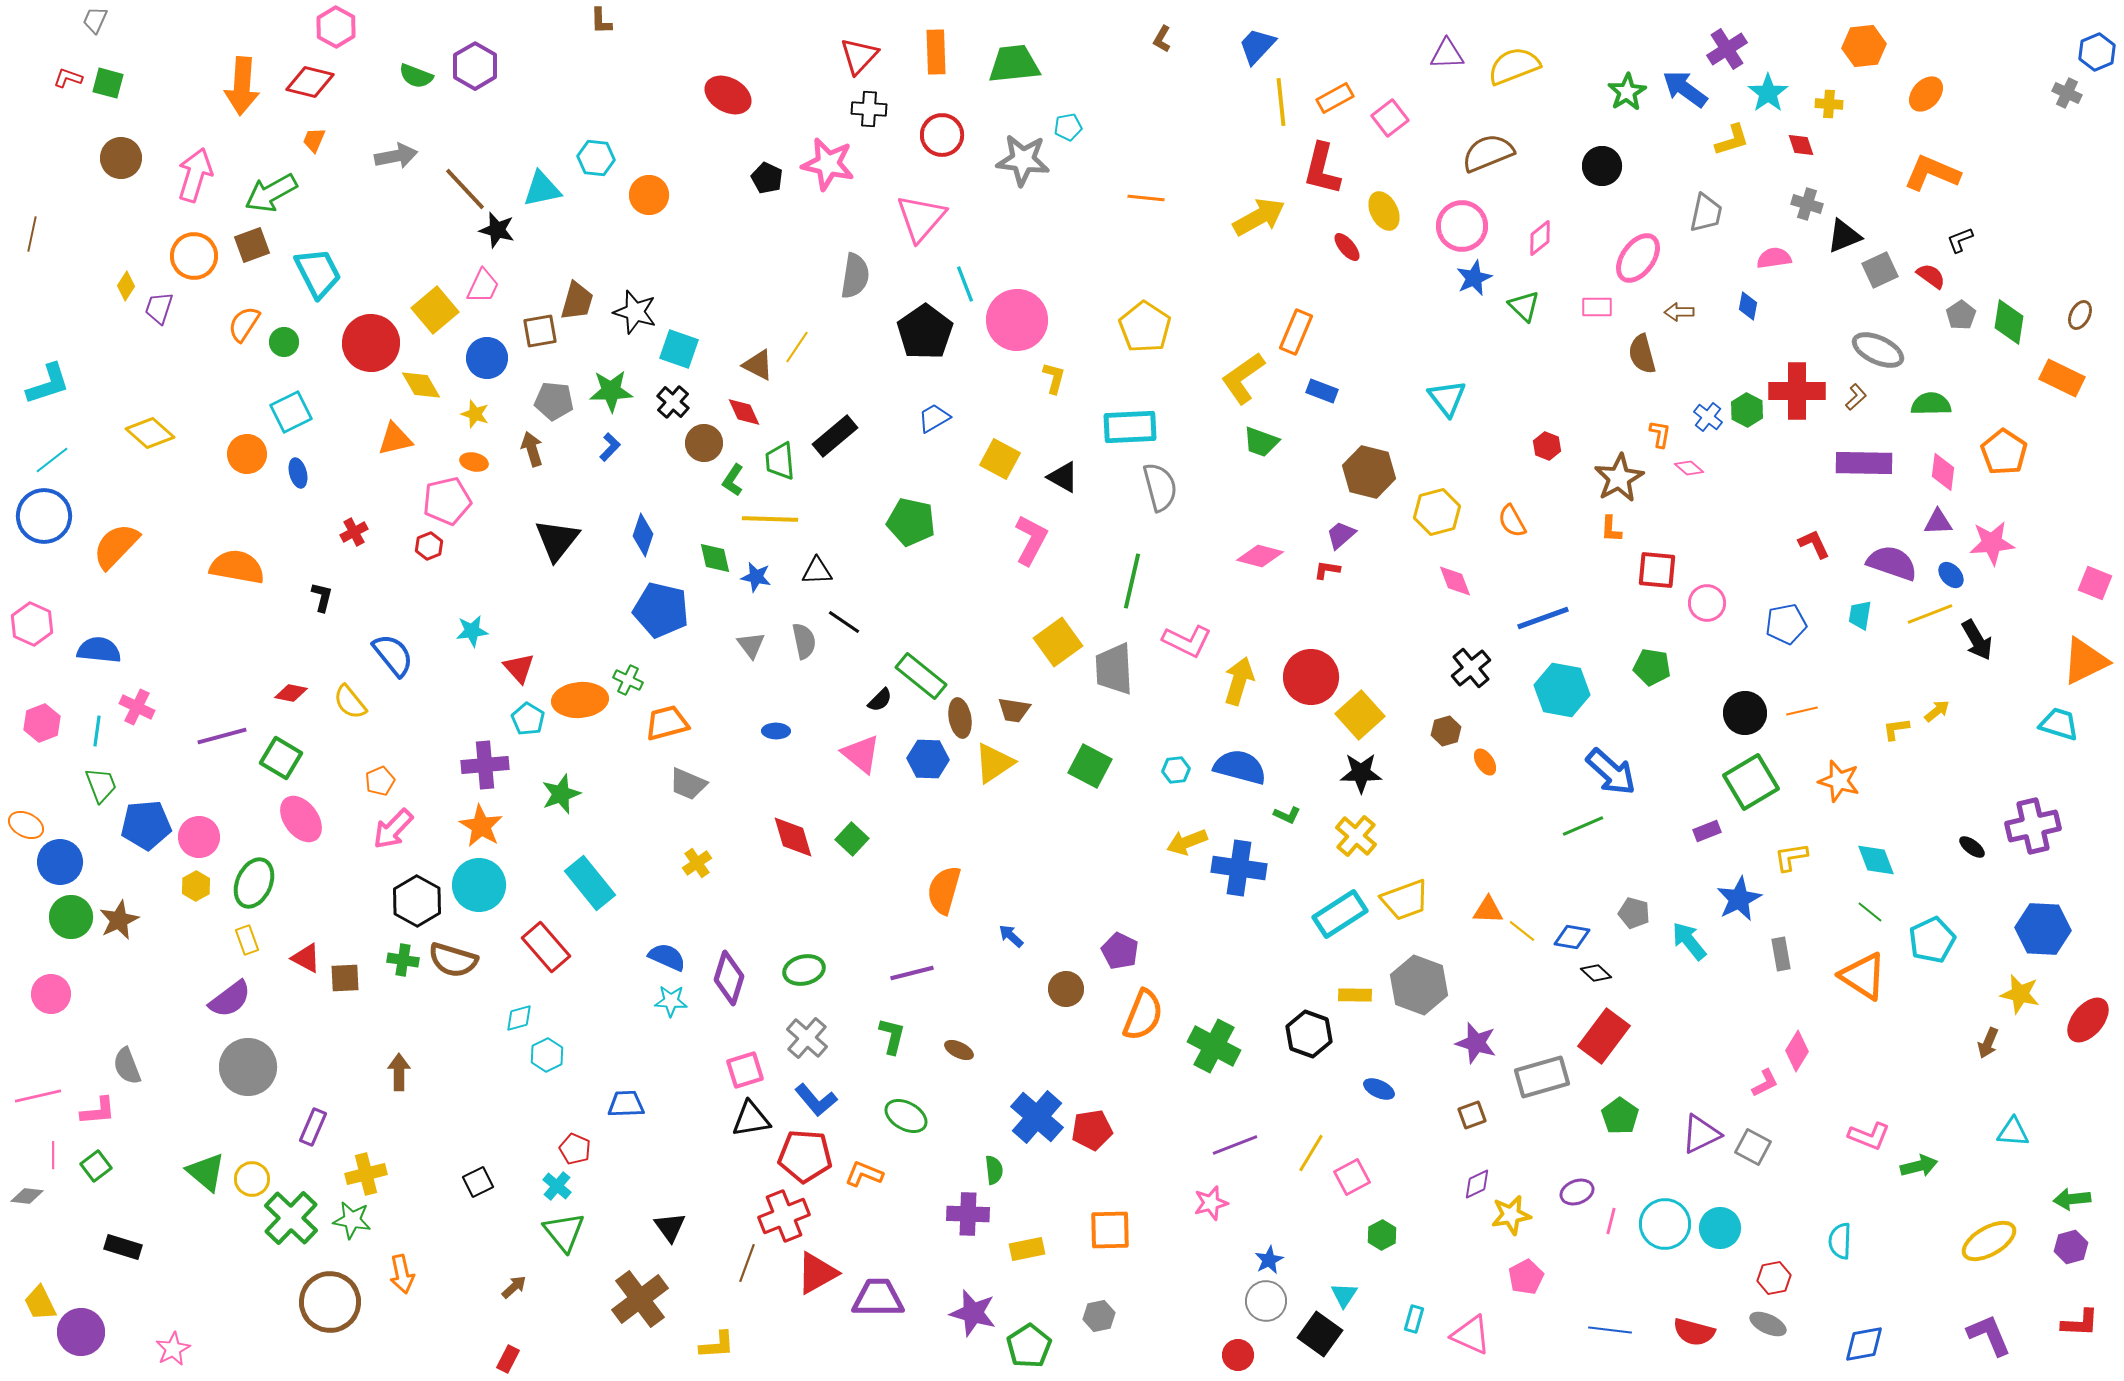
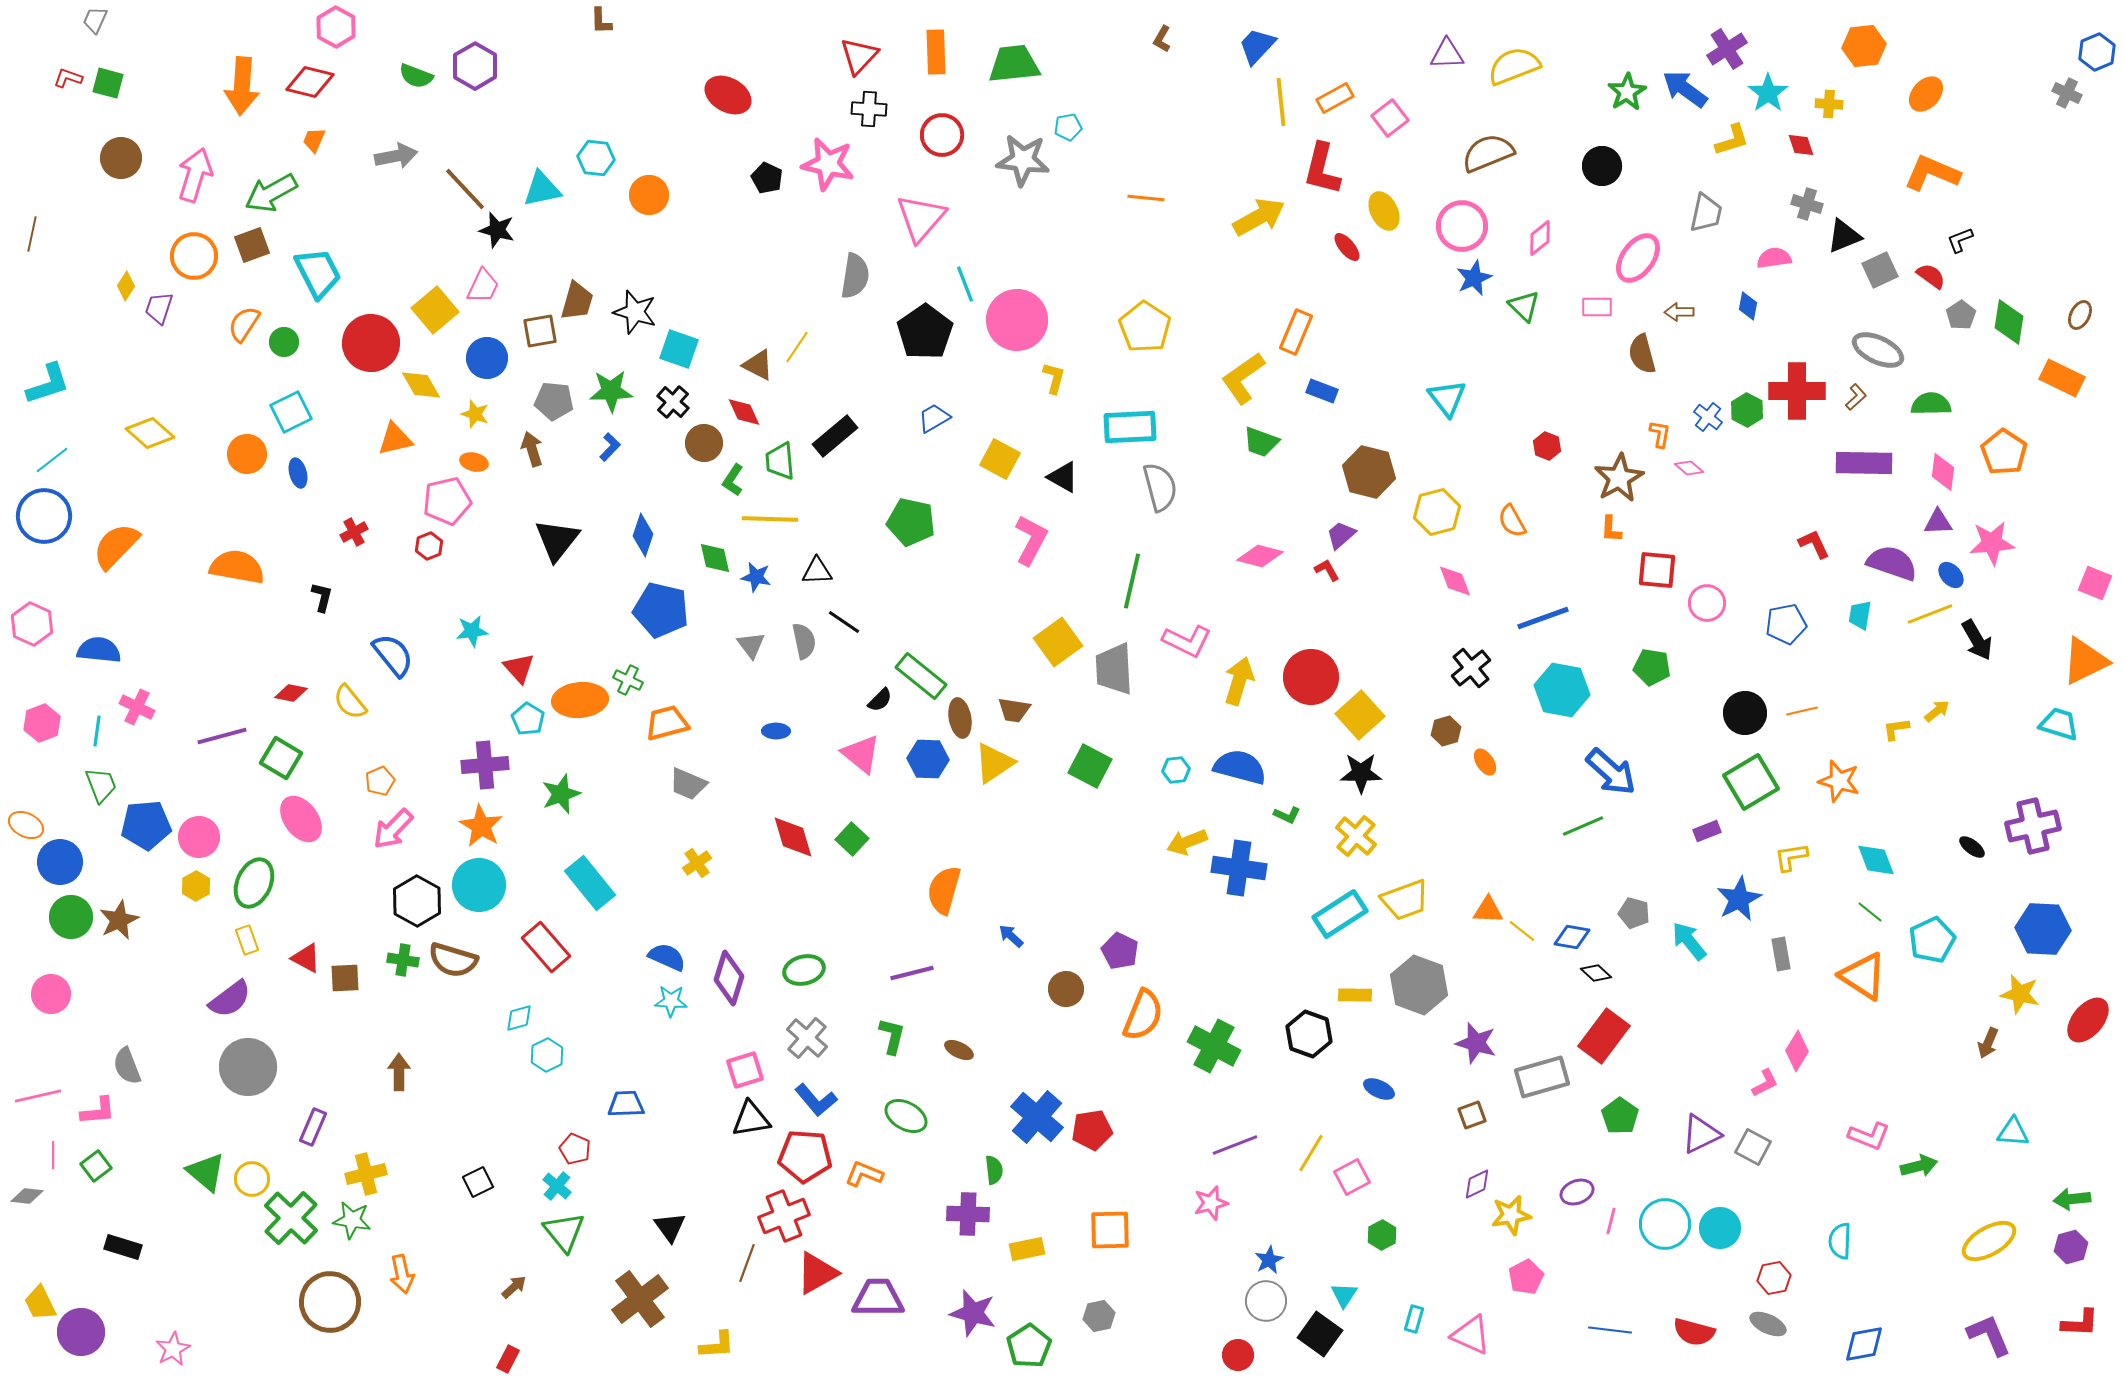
red L-shape at (1327, 570): rotated 52 degrees clockwise
